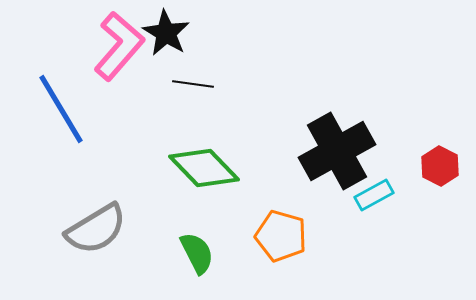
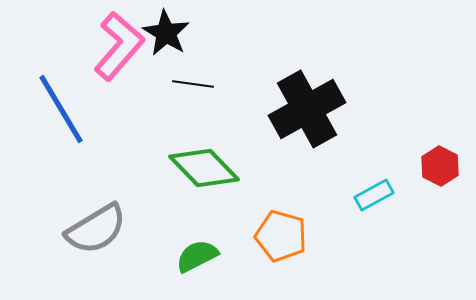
black cross: moved 30 px left, 42 px up
green semicircle: moved 3 px down; rotated 90 degrees counterclockwise
